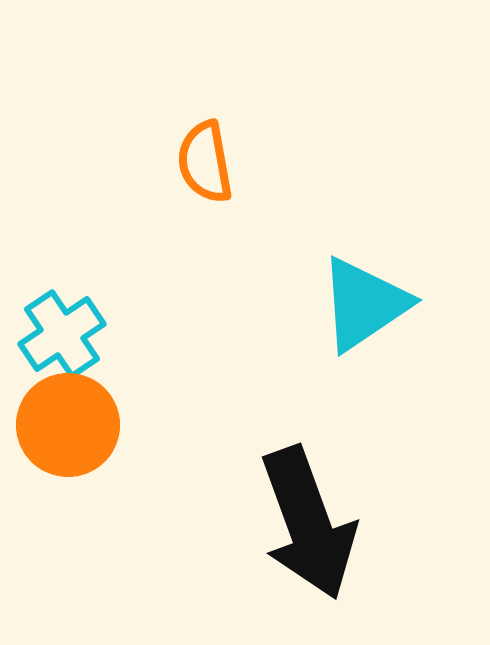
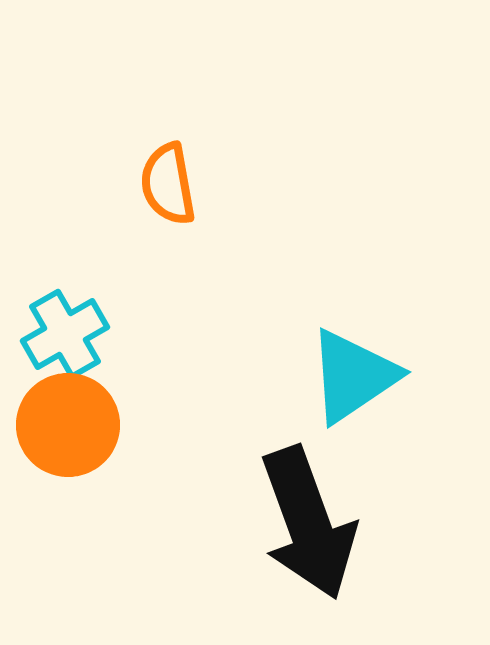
orange semicircle: moved 37 px left, 22 px down
cyan triangle: moved 11 px left, 72 px down
cyan cross: moved 3 px right; rotated 4 degrees clockwise
